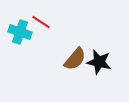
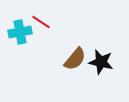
cyan cross: rotated 30 degrees counterclockwise
black star: moved 2 px right
